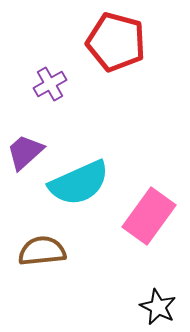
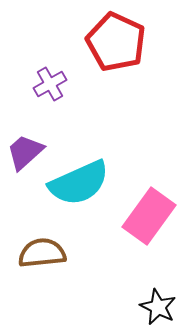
red pentagon: rotated 10 degrees clockwise
brown semicircle: moved 2 px down
